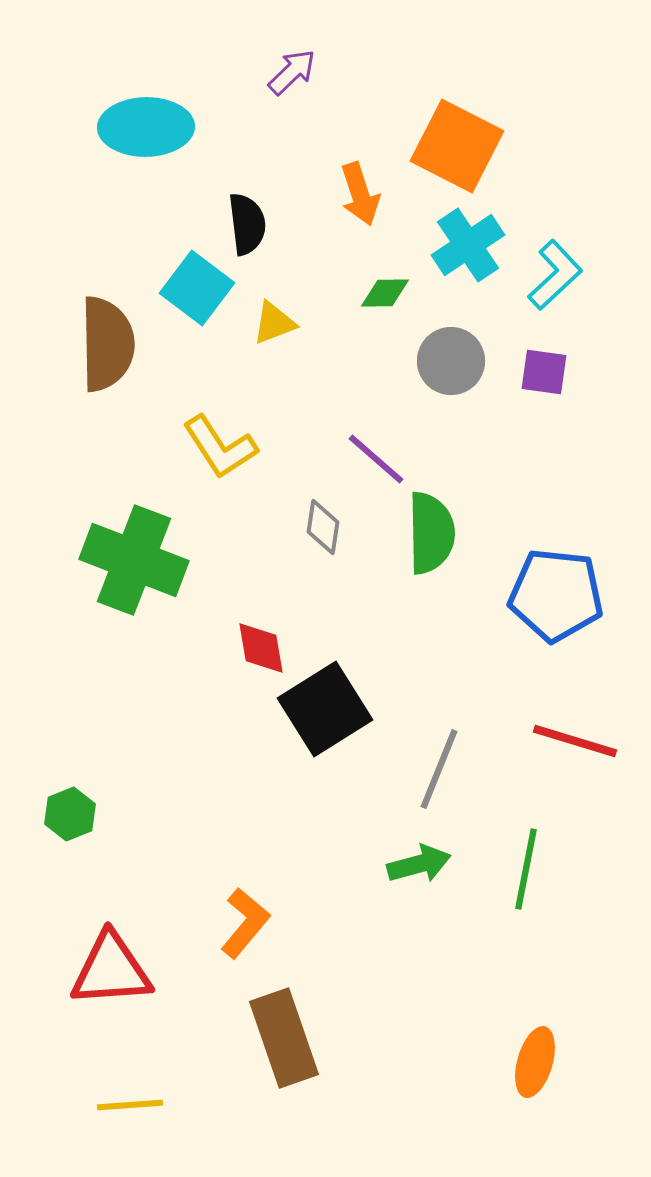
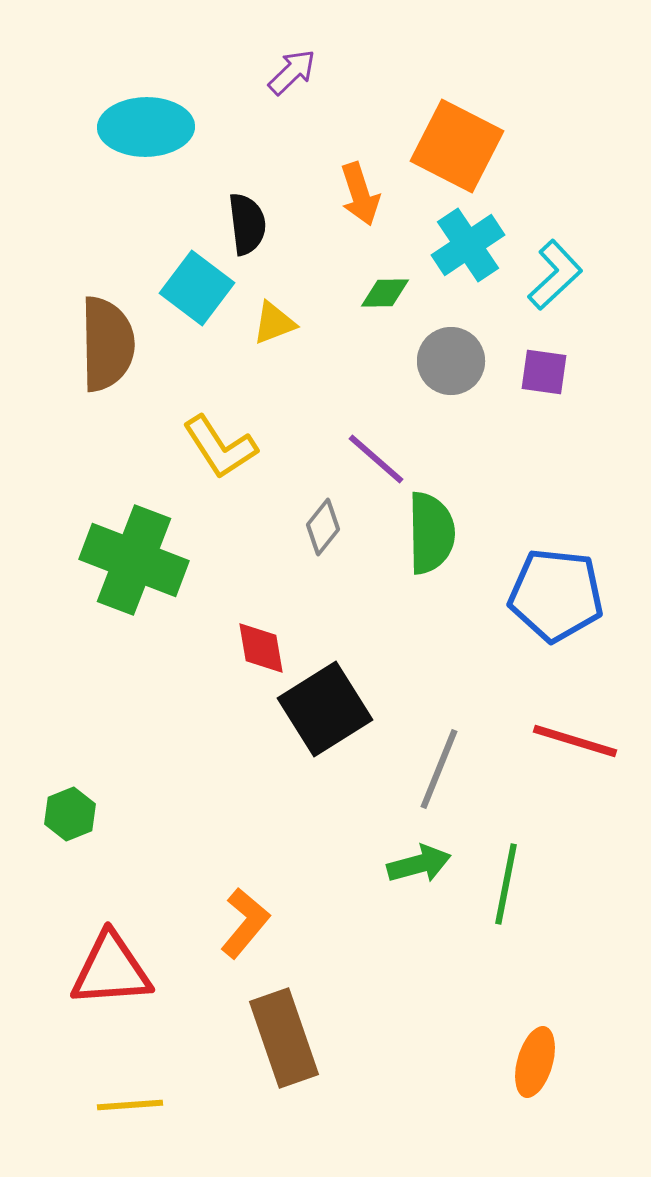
gray diamond: rotated 30 degrees clockwise
green line: moved 20 px left, 15 px down
